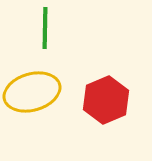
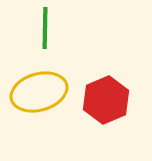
yellow ellipse: moved 7 px right
